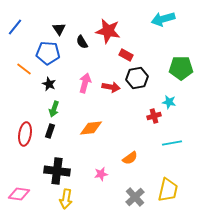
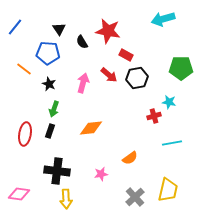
pink arrow: moved 2 px left
red arrow: moved 2 px left, 12 px up; rotated 30 degrees clockwise
yellow arrow: rotated 12 degrees counterclockwise
